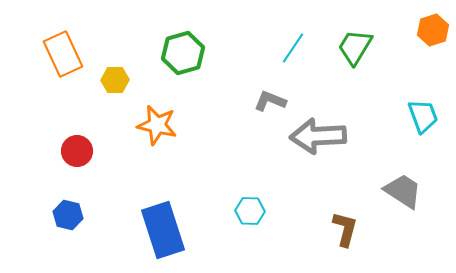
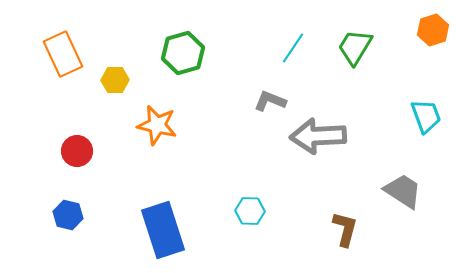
cyan trapezoid: moved 3 px right
